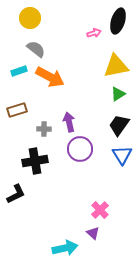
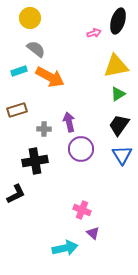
purple circle: moved 1 px right
pink cross: moved 18 px left; rotated 24 degrees counterclockwise
